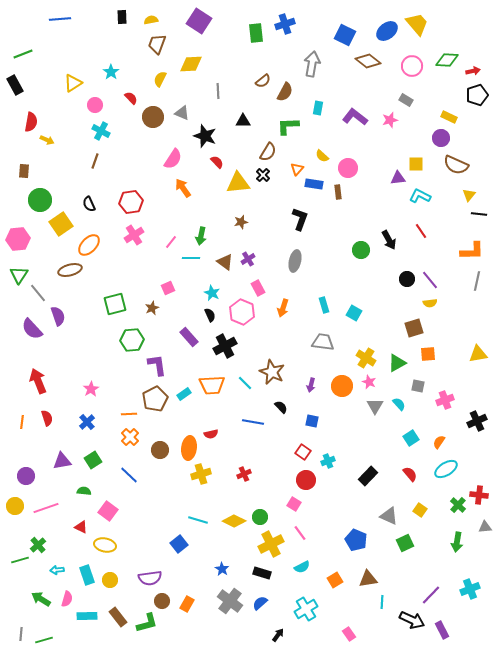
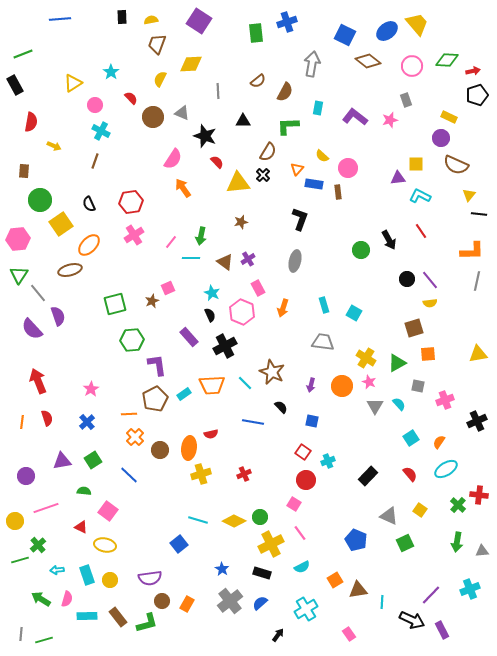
blue cross at (285, 24): moved 2 px right, 2 px up
brown semicircle at (263, 81): moved 5 px left
gray rectangle at (406, 100): rotated 40 degrees clockwise
yellow arrow at (47, 140): moved 7 px right, 6 px down
brown star at (152, 308): moved 7 px up
orange cross at (130, 437): moved 5 px right
yellow circle at (15, 506): moved 15 px down
gray triangle at (485, 527): moved 3 px left, 24 px down
brown triangle at (368, 579): moved 10 px left, 11 px down
gray cross at (230, 601): rotated 15 degrees clockwise
